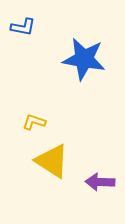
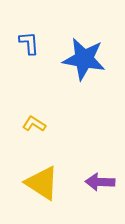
blue L-shape: moved 6 px right, 16 px down; rotated 105 degrees counterclockwise
yellow L-shape: moved 2 px down; rotated 15 degrees clockwise
yellow triangle: moved 10 px left, 22 px down
